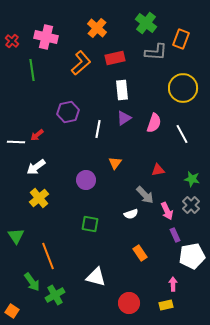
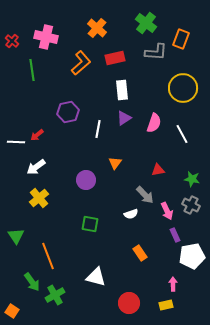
gray cross at (191, 205): rotated 18 degrees counterclockwise
